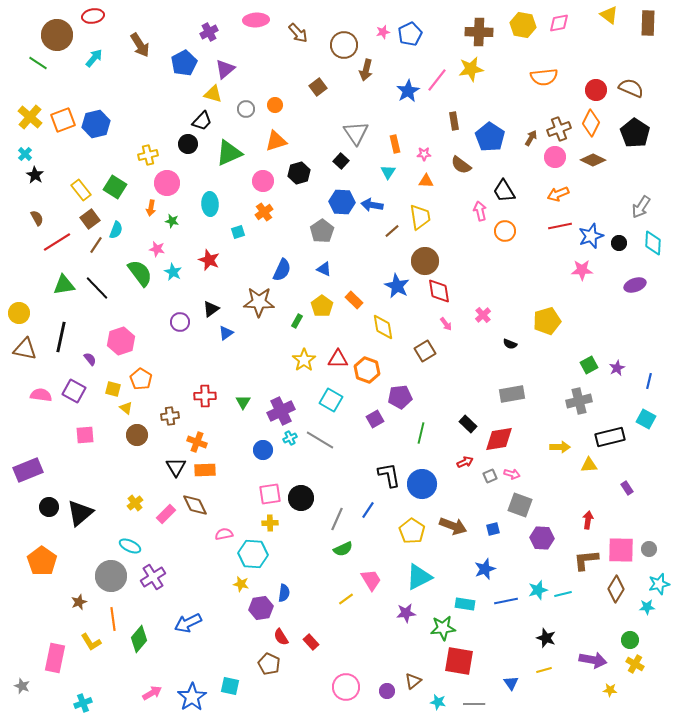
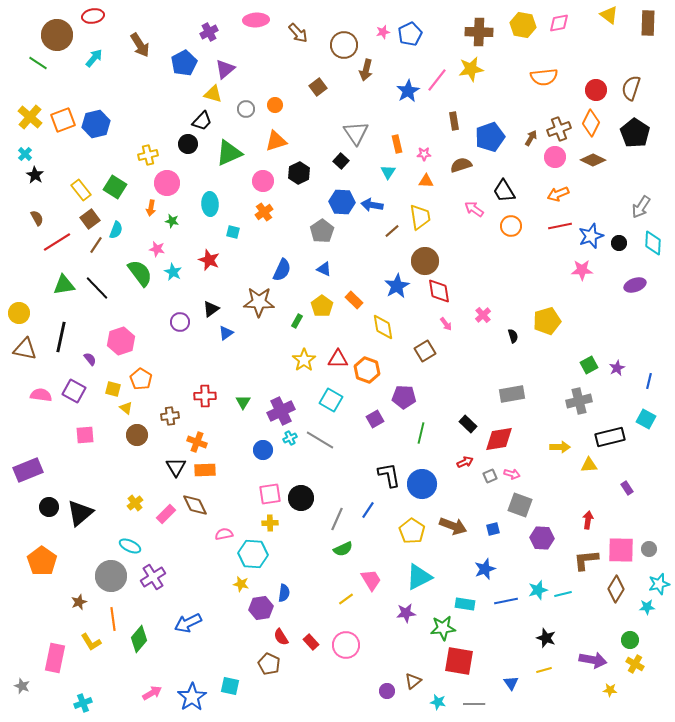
brown semicircle at (631, 88): rotated 95 degrees counterclockwise
blue pentagon at (490, 137): rotated 20 degrees clockwise
orange rectangle at (395, 144): moved 2 px right
brown semicircle at (461, 165): rotated 125 degrees clockwise
black hexagon at (299, 173): rotated 10 degrees counterclockwise
pink arrow at (480, 211): moved 6 px left, 2 px up; rotated 42 degrees counterclockwise
orange circle at (505, 231): moved 6 px right, 5 px up
cyan square at (238, 232): moved 5 px left; rotated 32 degrees clockwise
blue star at (397, 286): rotated 15 degrees clockwise
black semicircle at (510, 344): moved 3 px right, 8 px up; rotated 128 degrees counterclockwise
purple pentagon at (400, 397): moved 4 px right; rotated 10 degrees clockwise
pink circle at (346, 687): moved 42 px up
